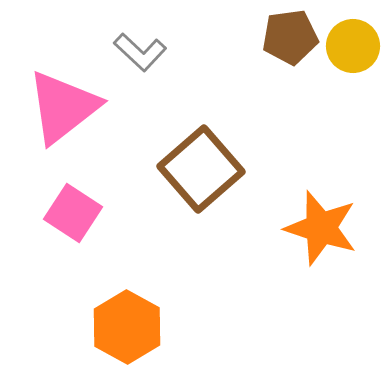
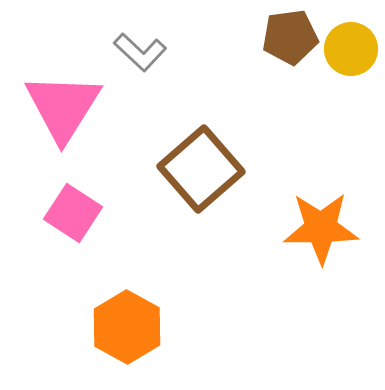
yellow circle: moved 2 px left, 3 px down
pink triangle: rotated 20 degrees counterclockwise
orange star: rotated 18 degrees counterclockwise
